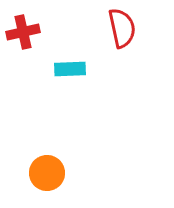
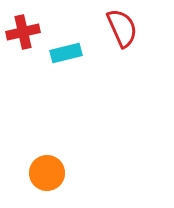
red semicircle: rotated 12 degrees counterclockwise
cyan rectangle: moved 4 px left, 16 px up; rotated 12 degrees counterclockwise
